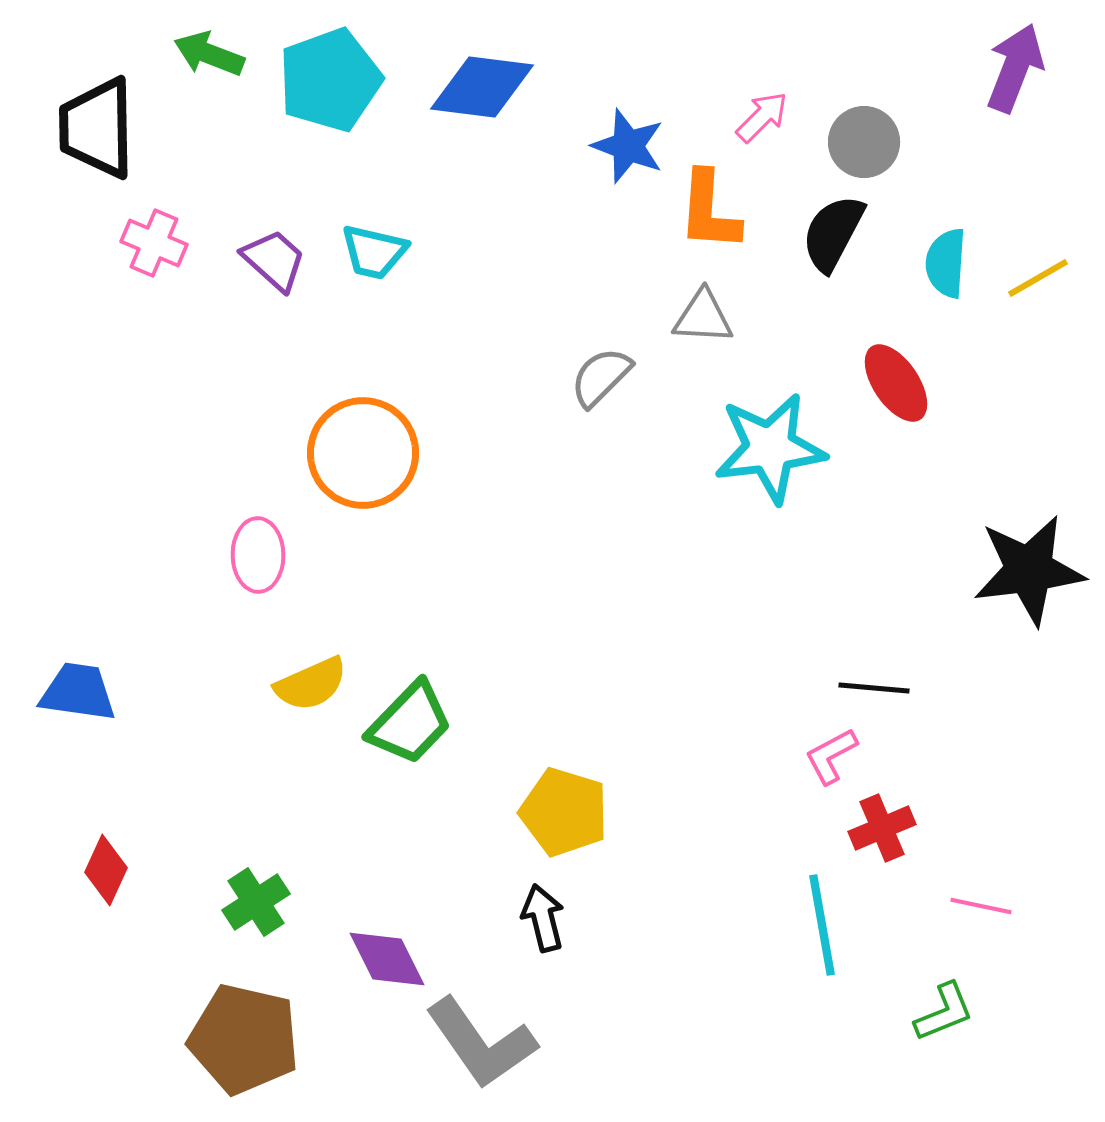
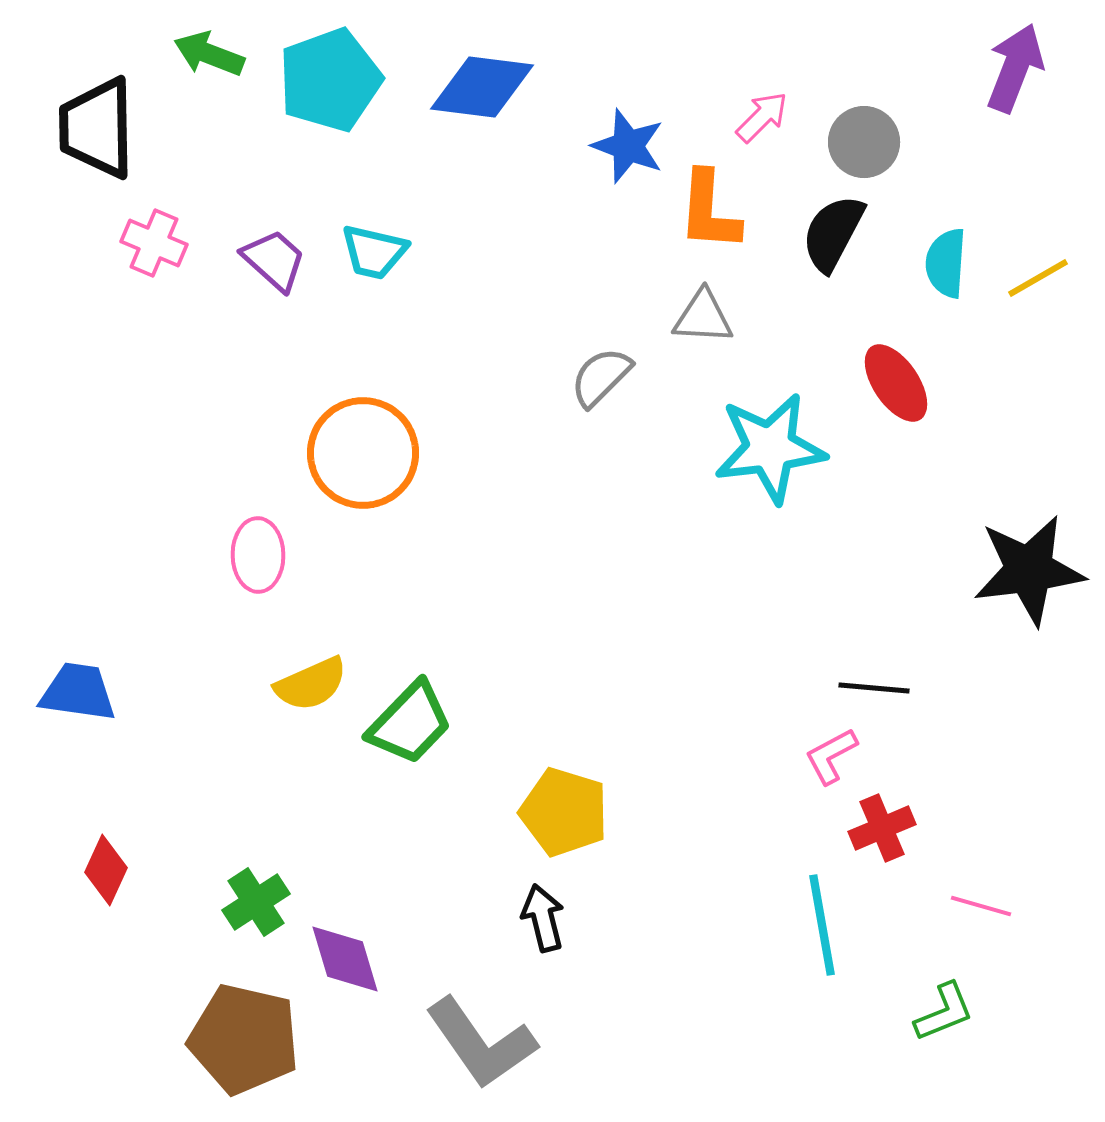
pink line: rotated 4 degrees clockwise
purple diamond: moved 42 px left; rotated 10 degrees clockwise
